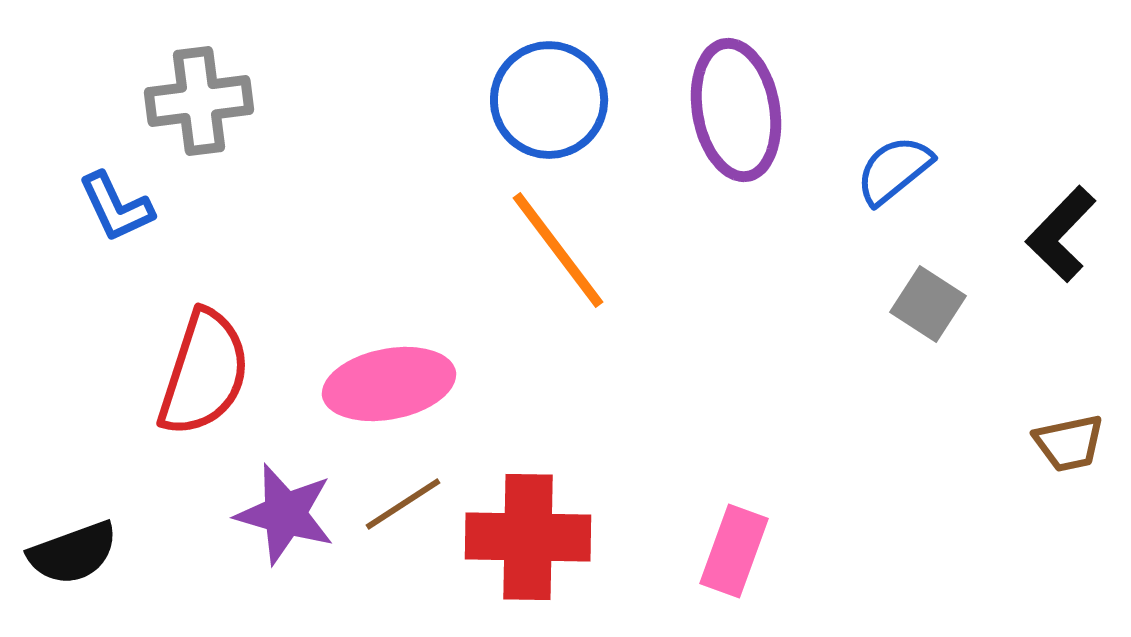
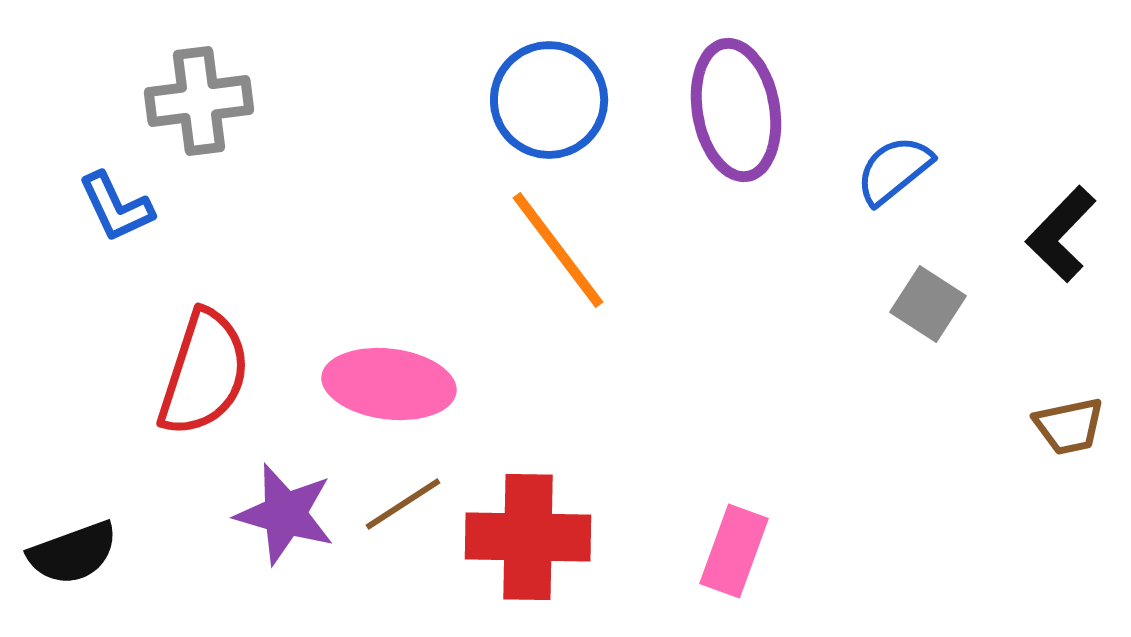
pink ellipse: rotated 18 degrees clockwise
brown trapezoid: moved 17 px up
